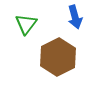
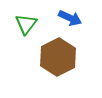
blue arrow: moved 5 px left, 1 px down; rotated 50 degrees counterclockwise
